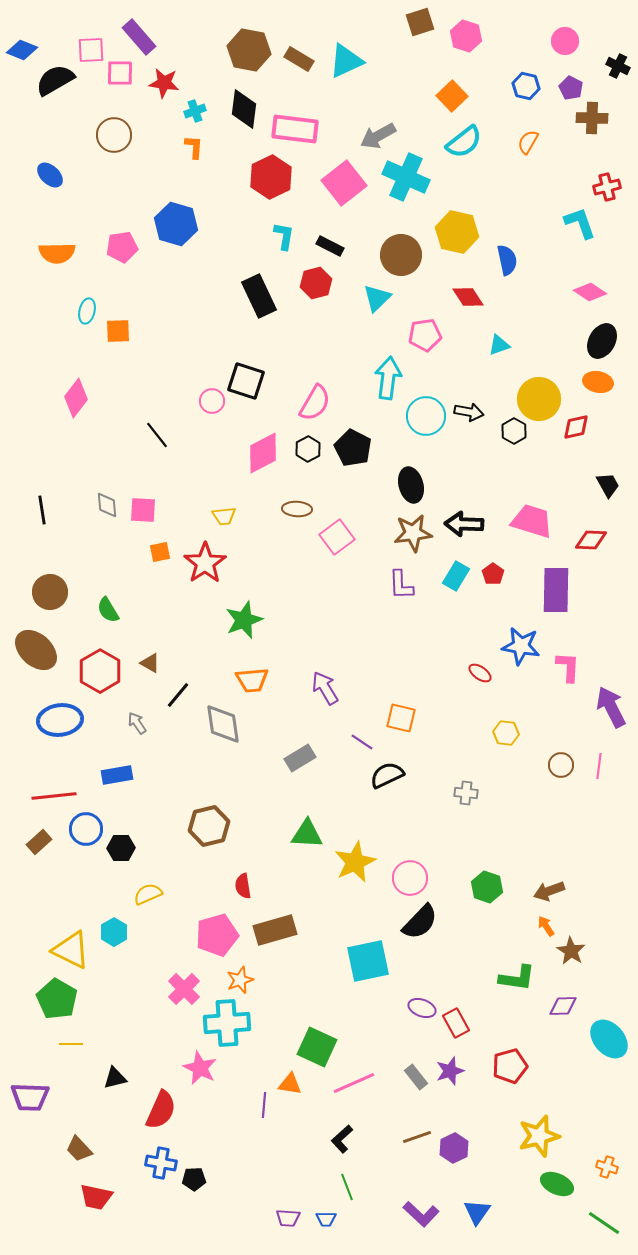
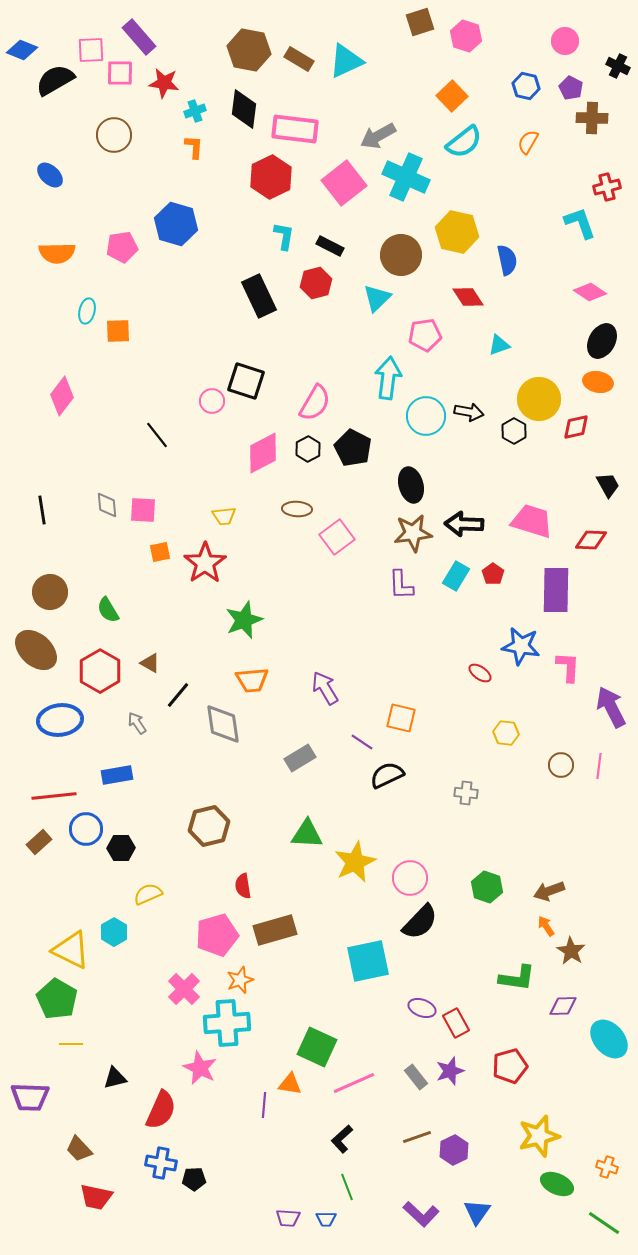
pink diamond at (76, 398): moved 14 px left, 2 px up
purple hexagon at (454, 1148): moved 2 px down
